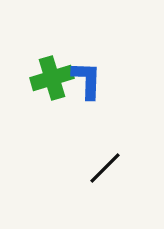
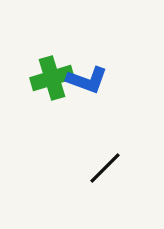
blue L-shape: rotated 108 degrees clockwise
